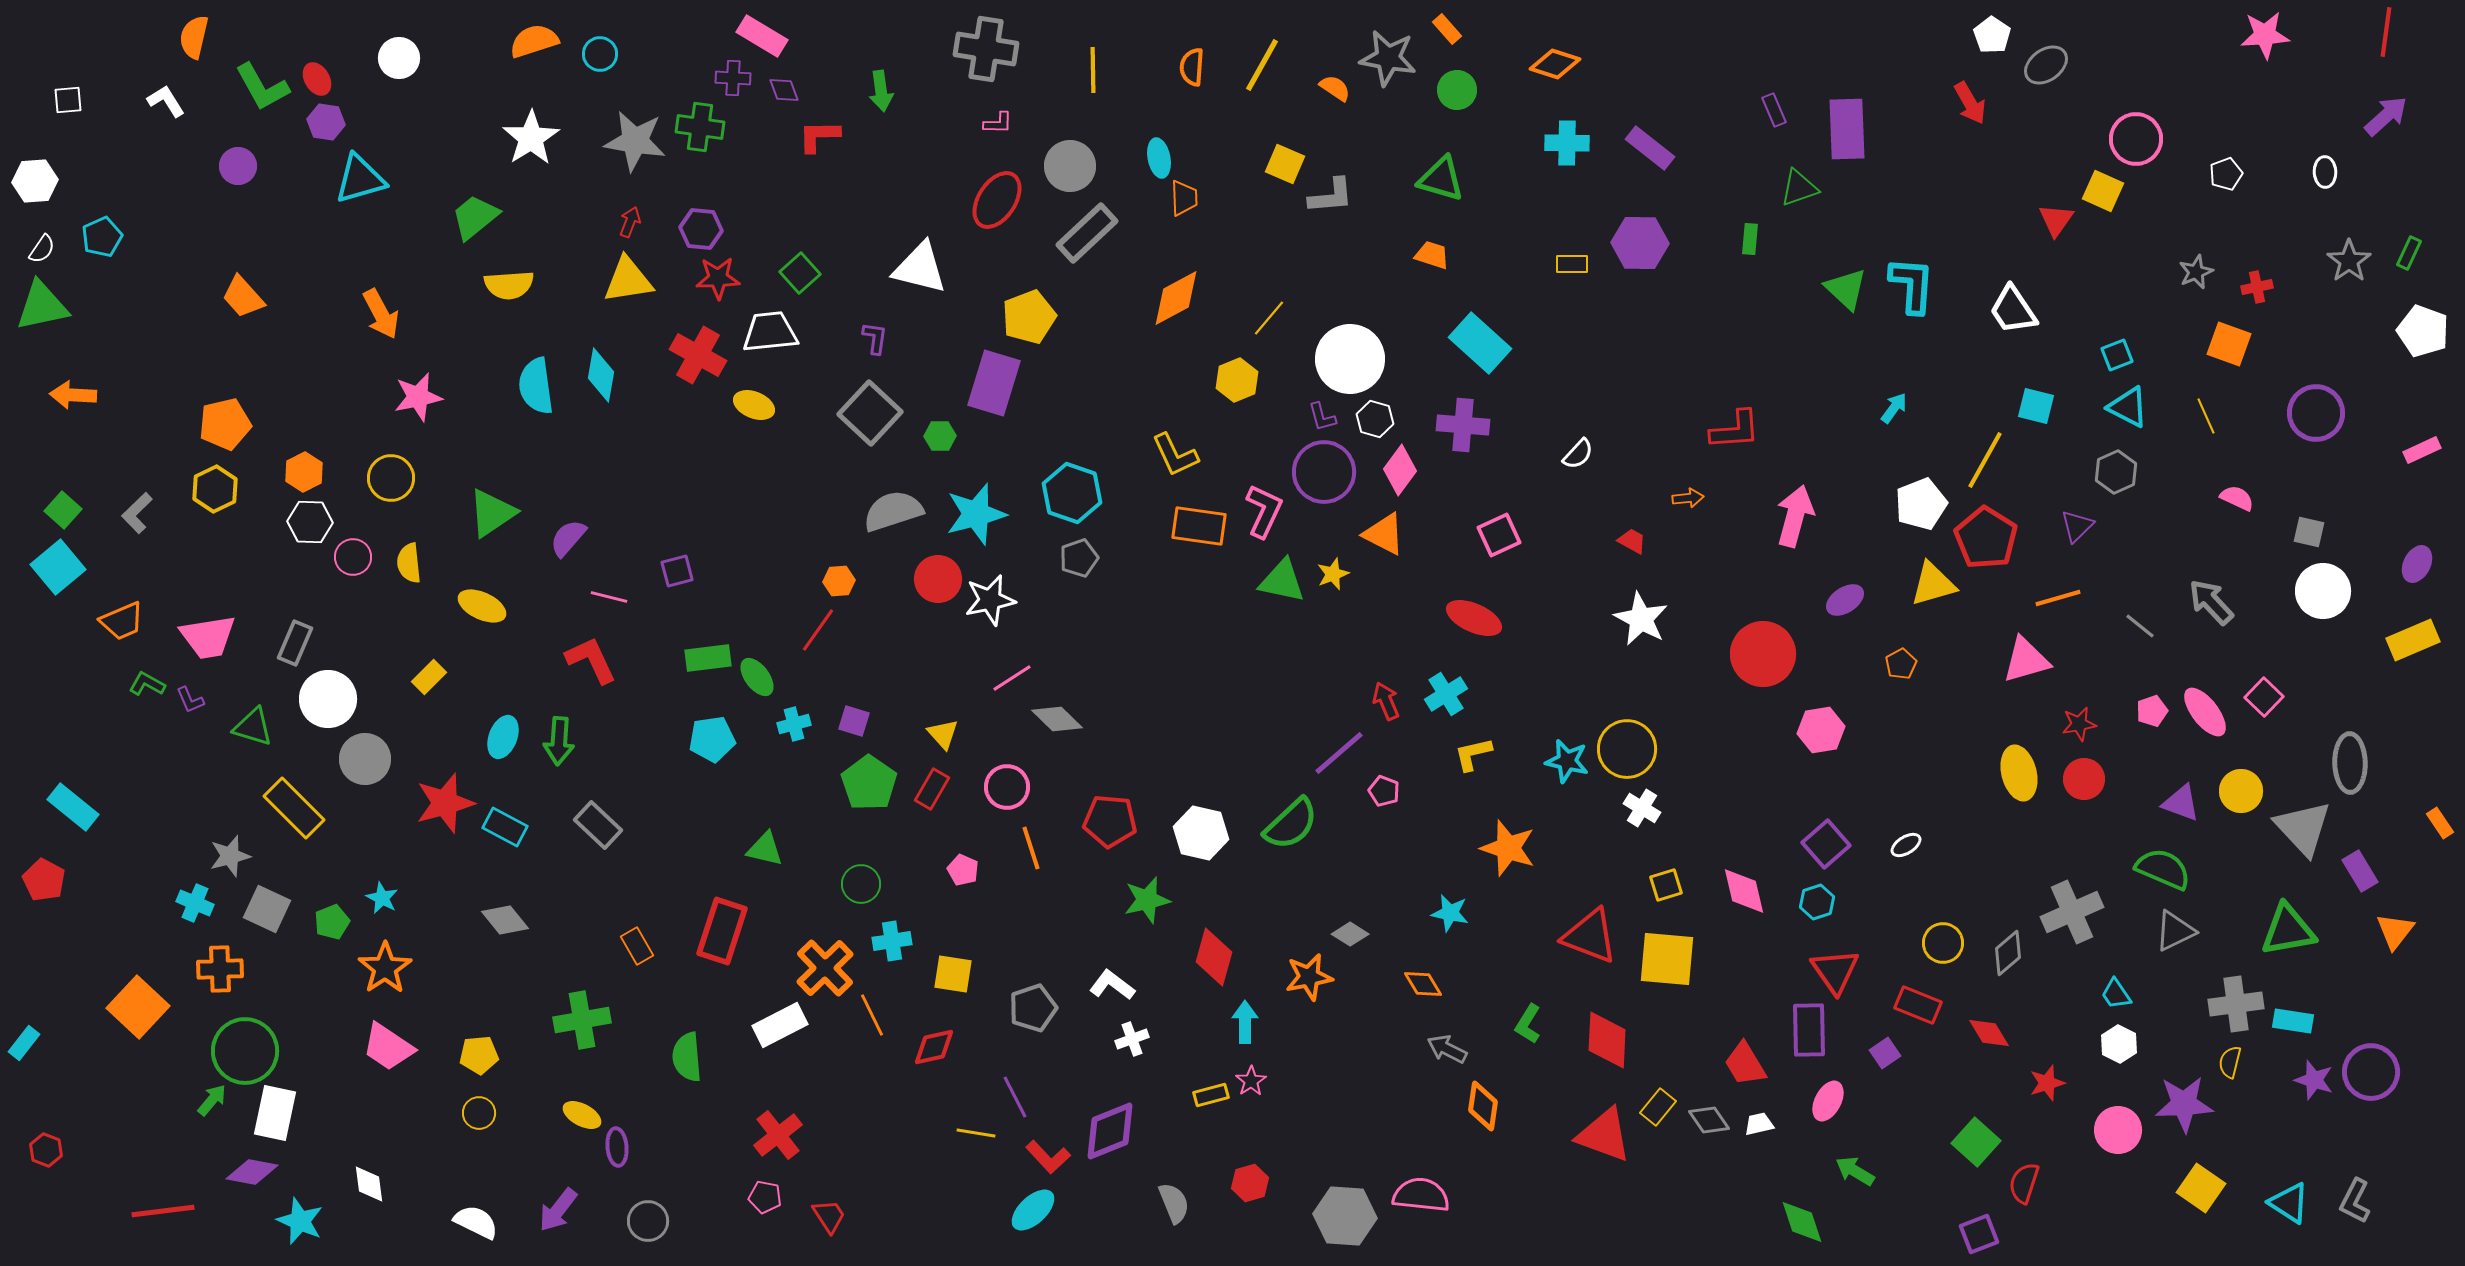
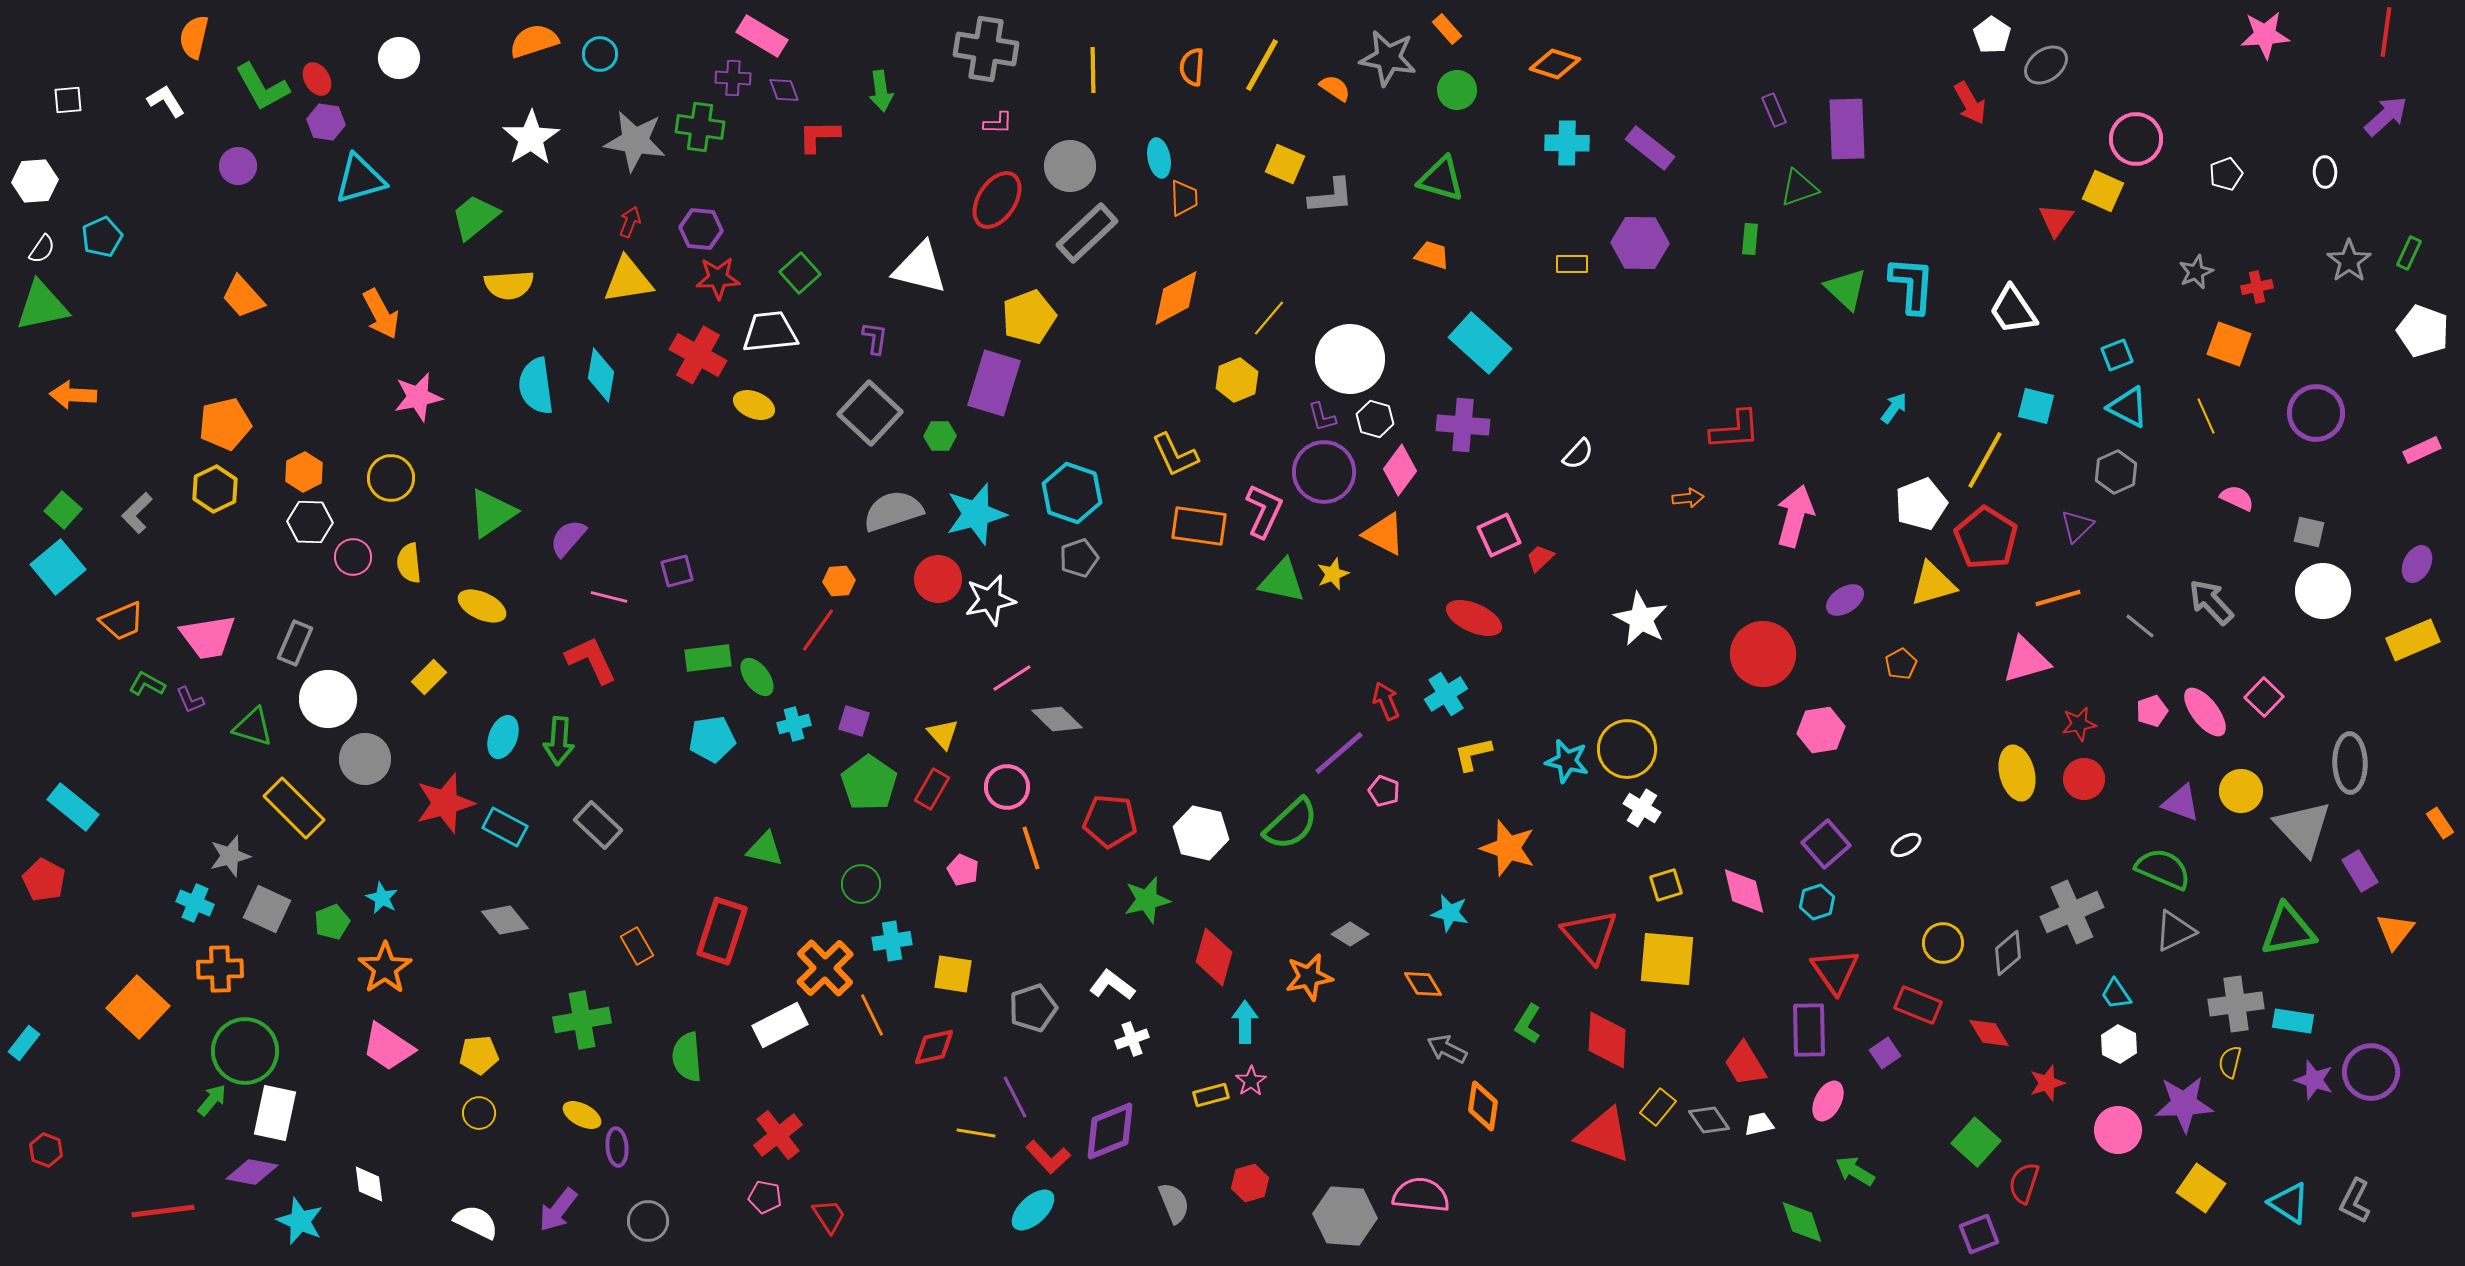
red trapezoid at (1632, 541): moved 92 px left, 17 px down; rotated 72 degrees counterclockwise
yellow ellipse at (2019, 773): moved 2 px left
red triangle at (1590, 936): rotated 28 degrees clockwise
